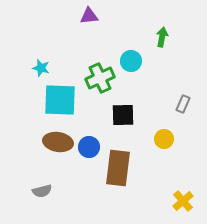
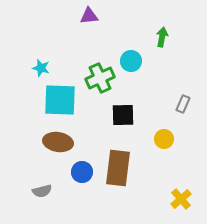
blue circle: moved 7 px left, 25 px down
yellow cross: moved 2 px left, 2 px up
